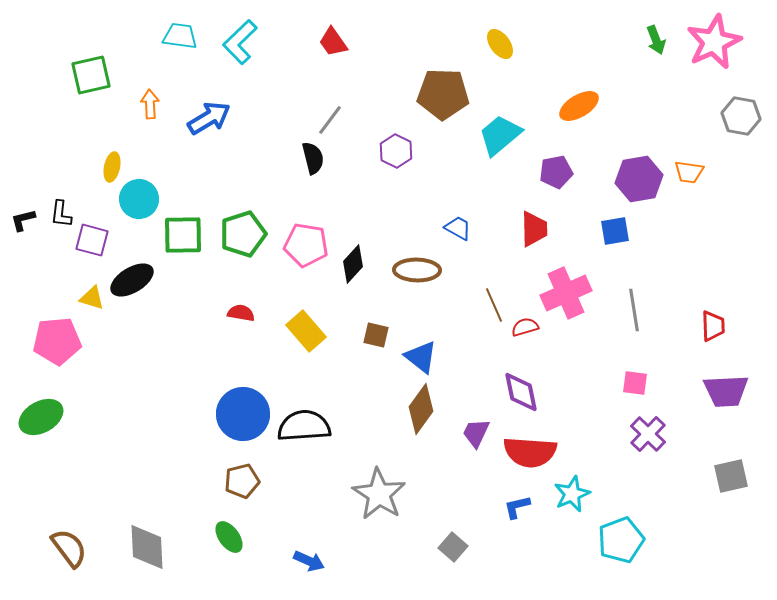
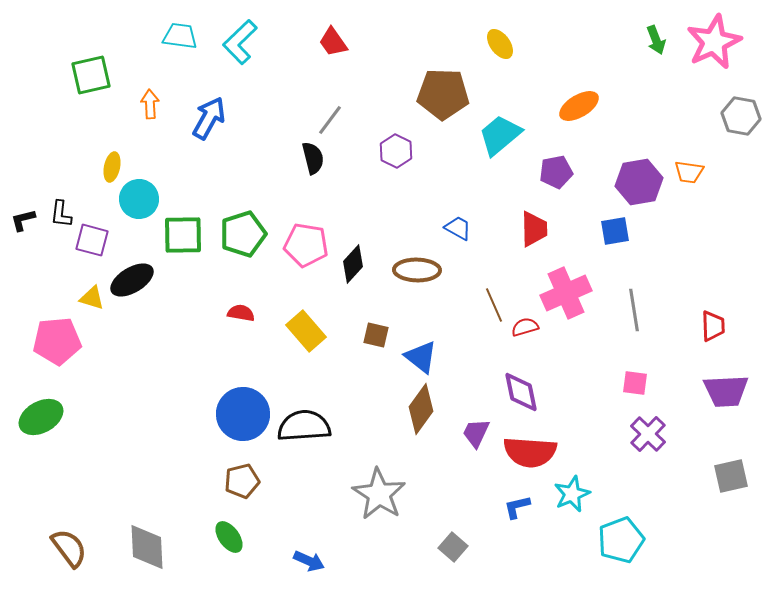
blue arrow at (209, 118): rotated 30 degrees counterclockwise
purple hexagon at (639, 179): moved 3 px down
